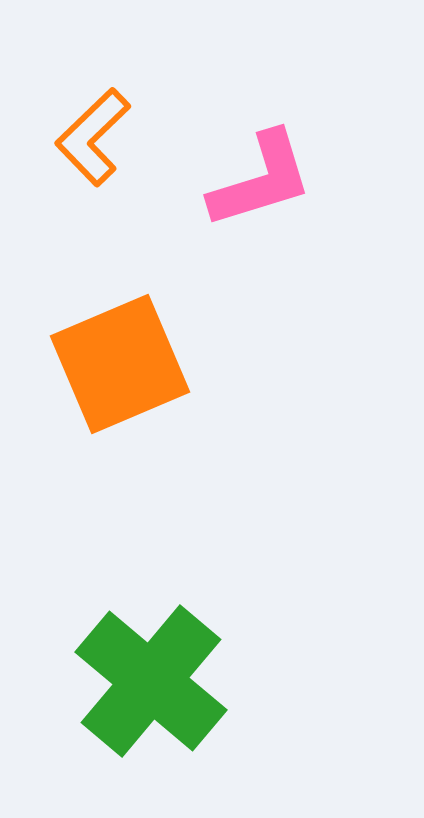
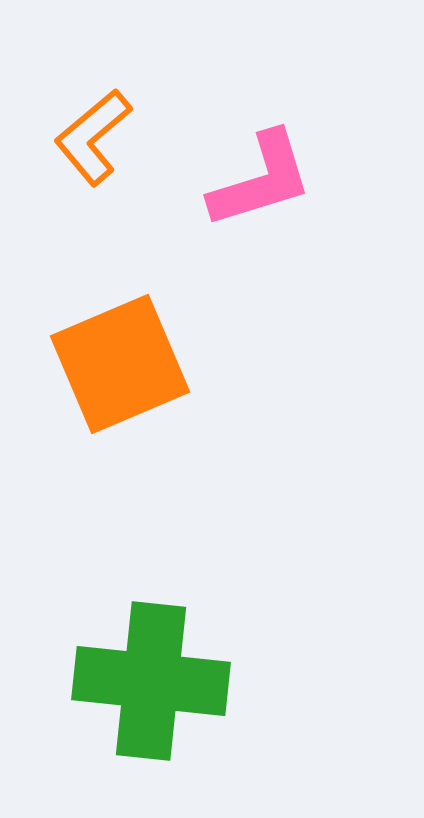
orange L-shape: rotated 4 degrees clockwise
green cross: rotated 34 degrees counterclockwise
